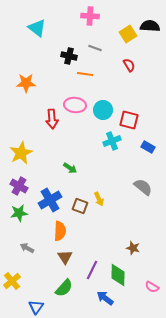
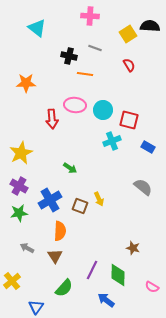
brown triangle: moved 10 px left, 1 px up
blue arrow: moved 1 px right, 2 px down
